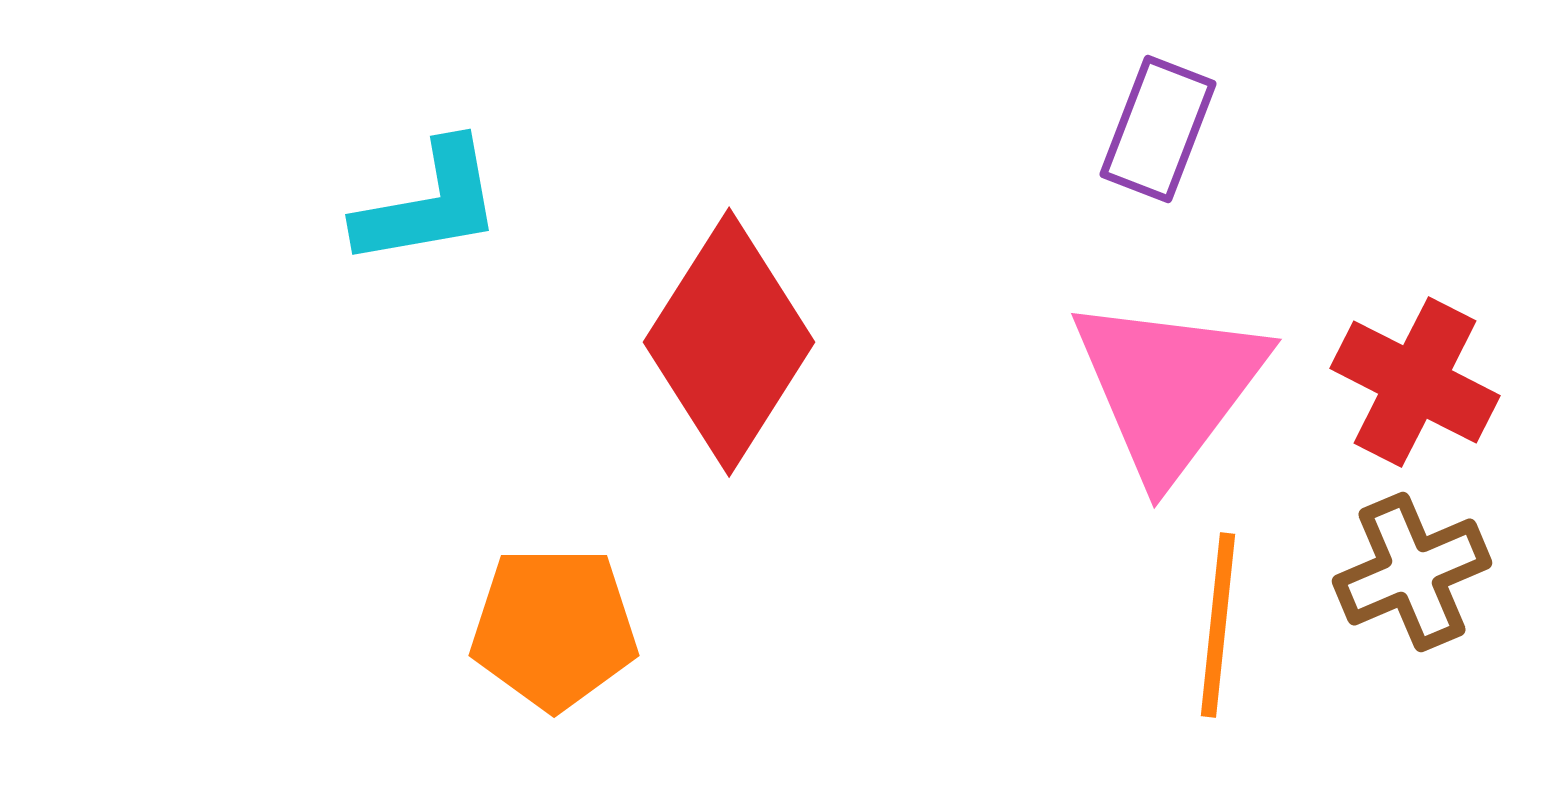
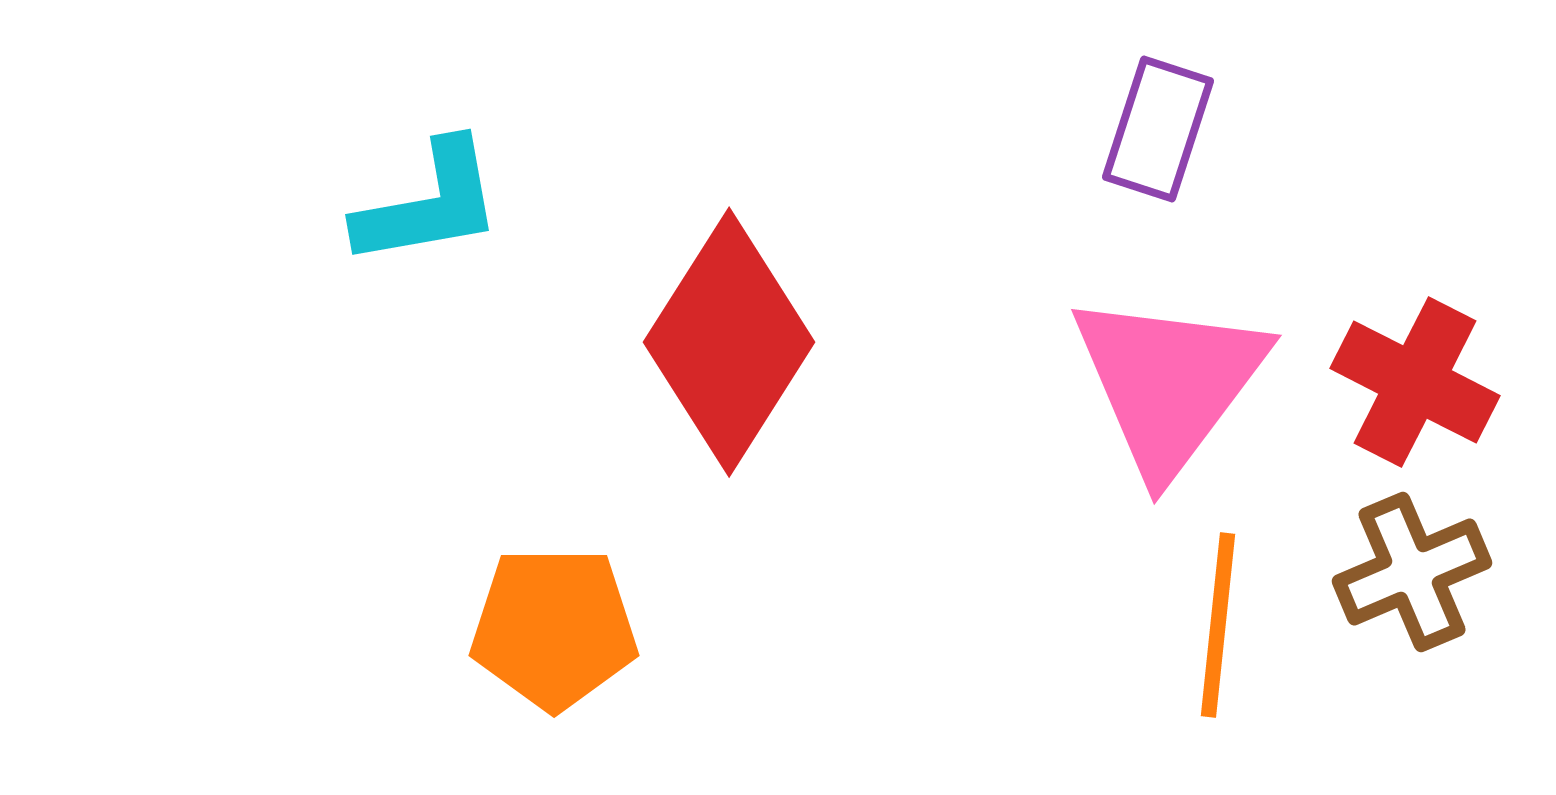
purple rectangle: rotated 3 degrees counterclockwise
pink triangle: moved 4 px up
